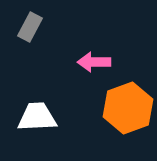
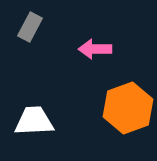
pink arrow: moved 1 px right, 13 px up
white trapezoid: moved 3 px left, 4 px down
